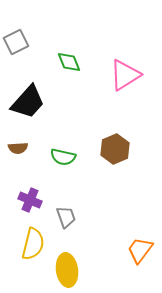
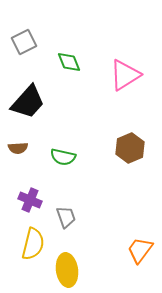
gray square: moved 8 px right
brown hexagon: moved 15 px right, 1 px up
